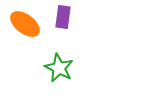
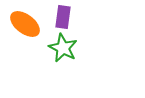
green star: moved 4 px right, 20 px up
